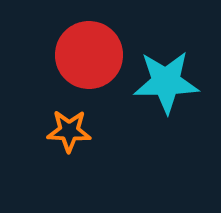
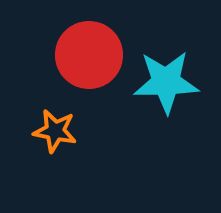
orange star: moved 14 px left; rotated 9 degrees clockwise
